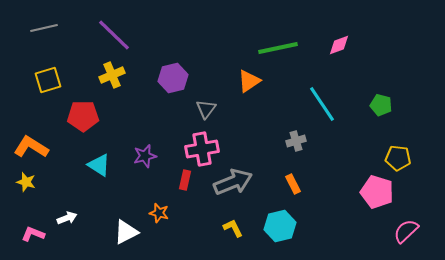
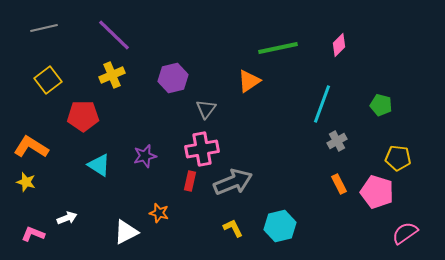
pink diamond: rotated 25 degrees counterclockwise
yellow square: rotated 20 degrees counterclockwise
cyan line: rotated 54 degrees clockwise
gray cross: moved 41 px right; rotated 12 degrees counterclockwise
red rectangle: moved 5 px right, 1 px down
orange rectangle: moved 46 px right
pink semicircle: moved 1 px left, 2 px down; rotated 8 degrees clockwise
